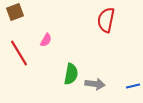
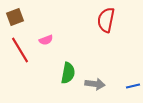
brown square: moved 5 px down
pink semicircle: rotated 40 degrees clockwise
red line: moved 1 px right, 3 px up
green semicircle: moved 3 px left, 1 px up
